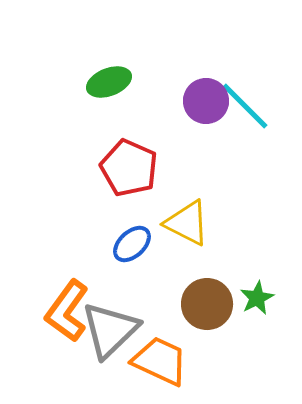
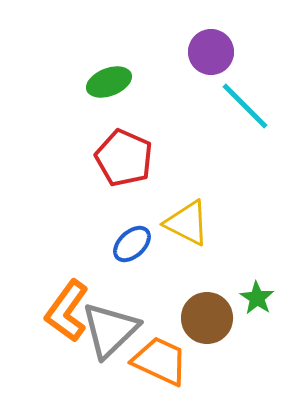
purple circle: moved 5 px right, 49 px up
red pentagon: moved 5 px left, 10 px up
green star: rotated 12 degrees counterclockwise
brown circle: moved 14 px down
